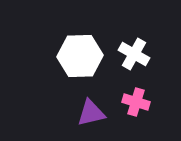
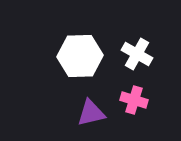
white cross: moved 3 px right
pink cross: moved 2 px left, 2 px up
